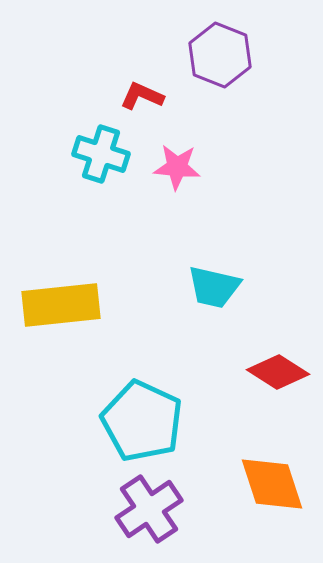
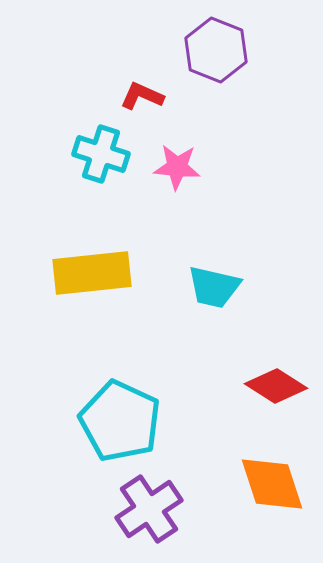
purple hexagon: moved 4 px left, 5 px up
yellow rectangle: moved 31 px right, 32 px up
red diamond: moved 2 px left, 14 px down
cyan pentagon: moved 22 px left
